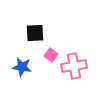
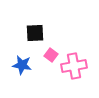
blue star: moved 2 px up
